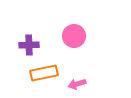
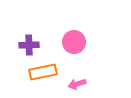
pink circle: moved 6 px down
orange rectangle: moved 1 px left, 1 px up
